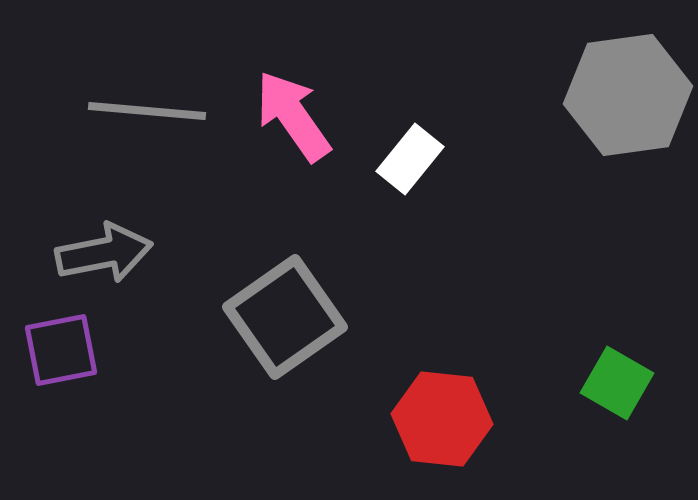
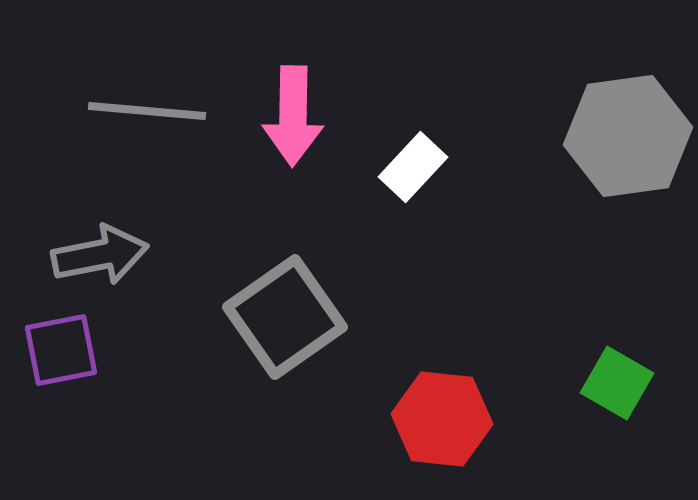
gray hexagon: moved 41 px down
pink arrow: rotated 144 degrees counterclockwise
white rectangle: moved 3 px right, 8 px down; rotated 4 degrees clockwise
gray arrow: moved 4 px left, 2 px down
